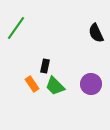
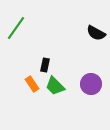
black semicircle: rotated 36 degrees counterclockwise
black rectangle: moved 1 px up
